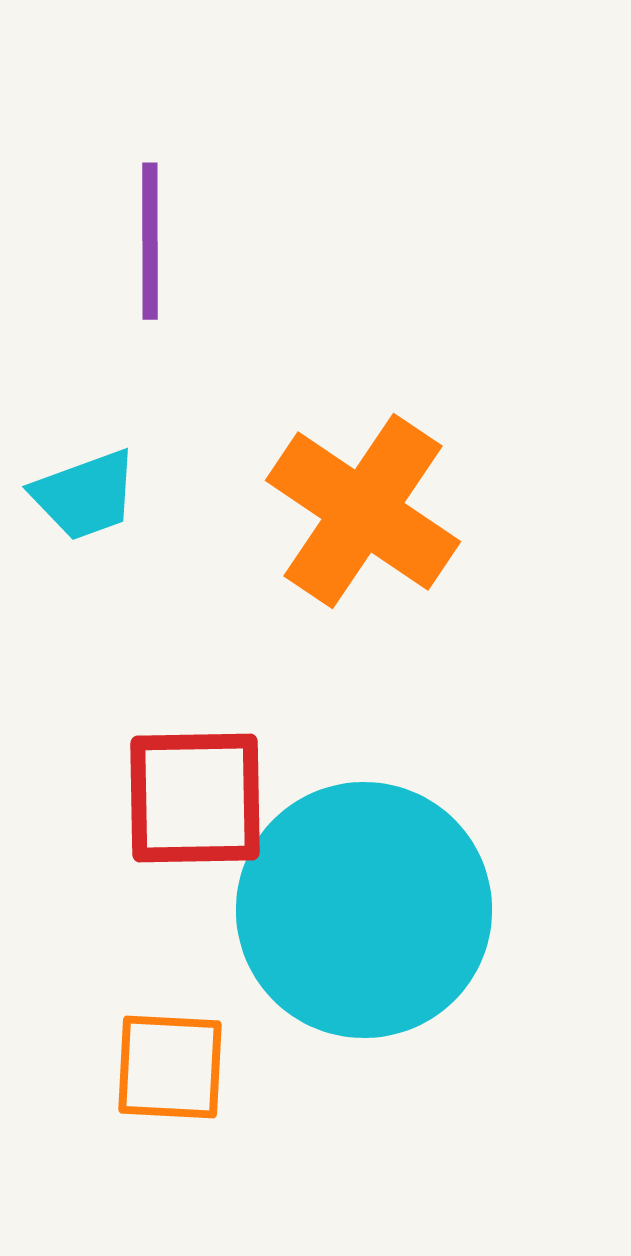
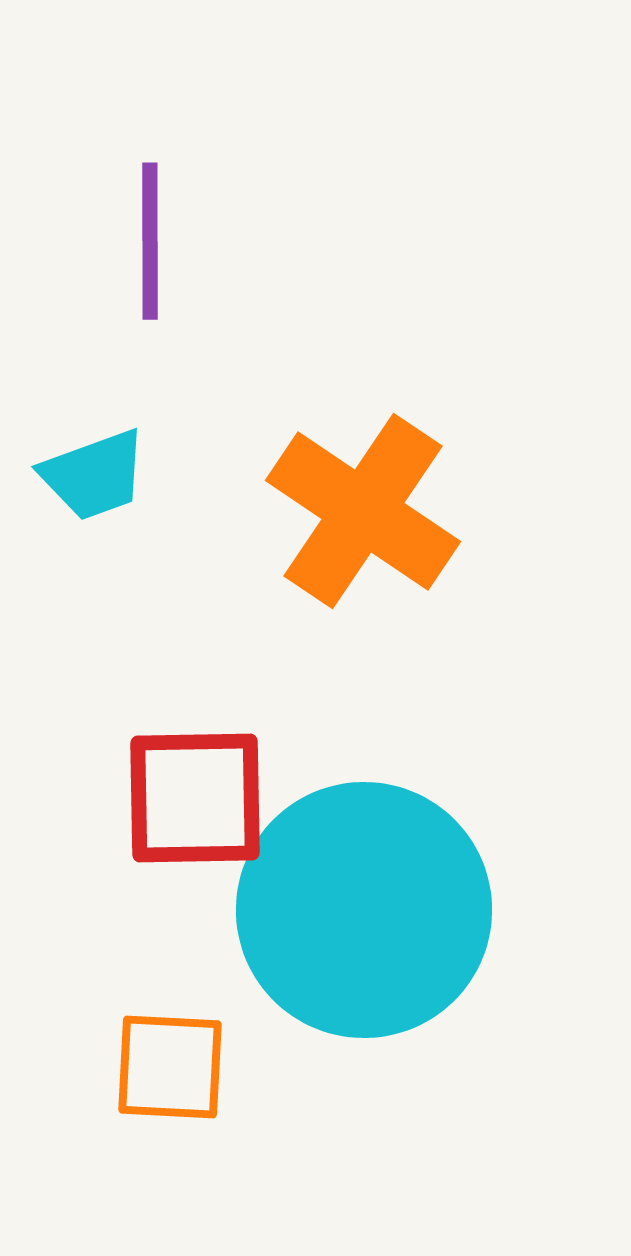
cyan trapezoid: moved 9 px right, 20 px up
